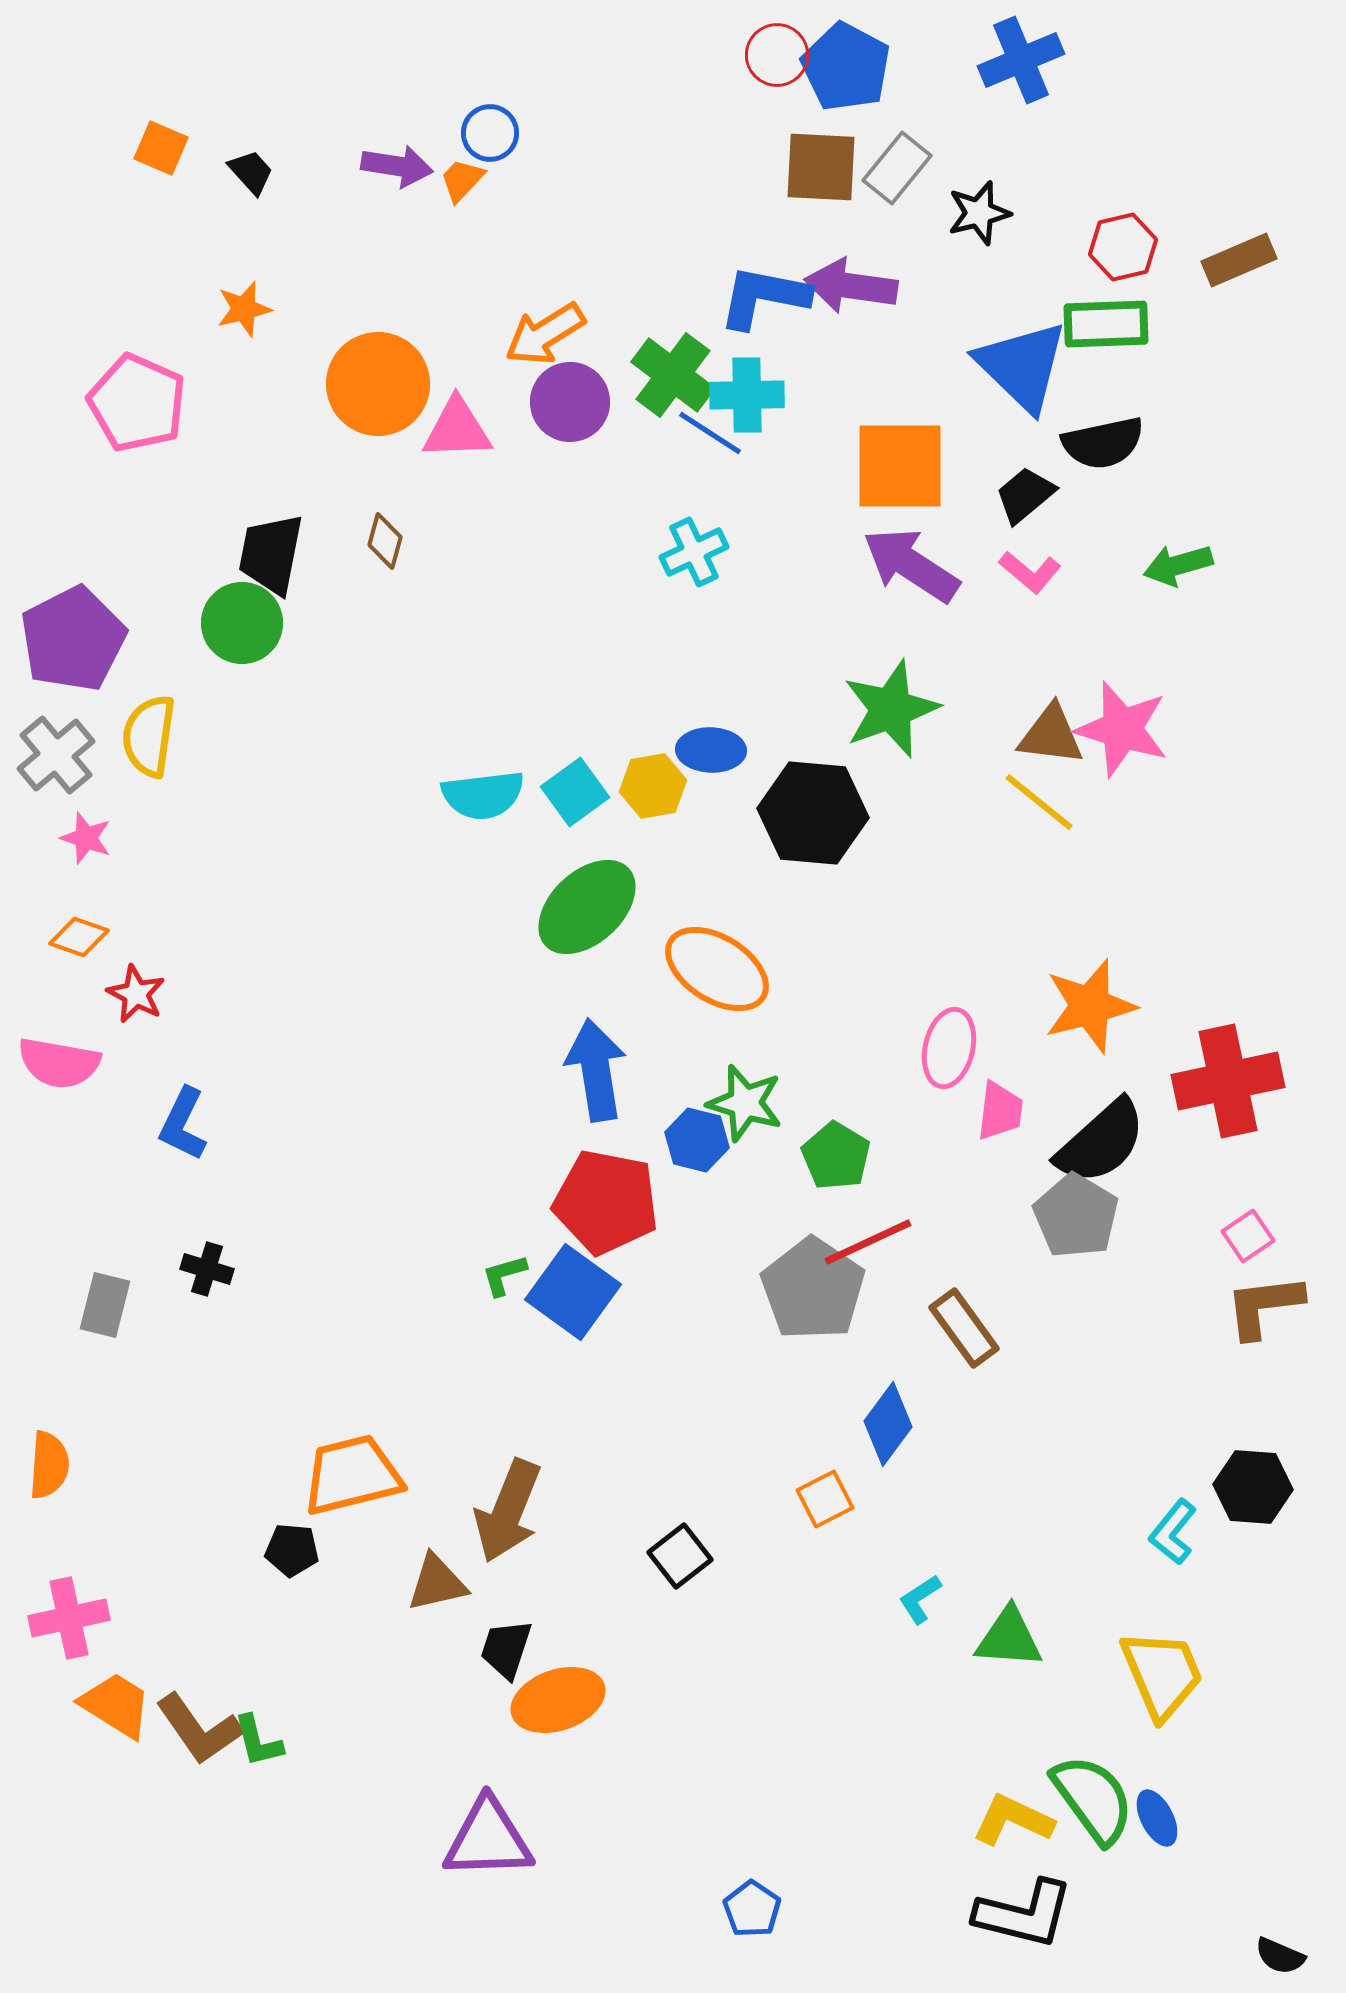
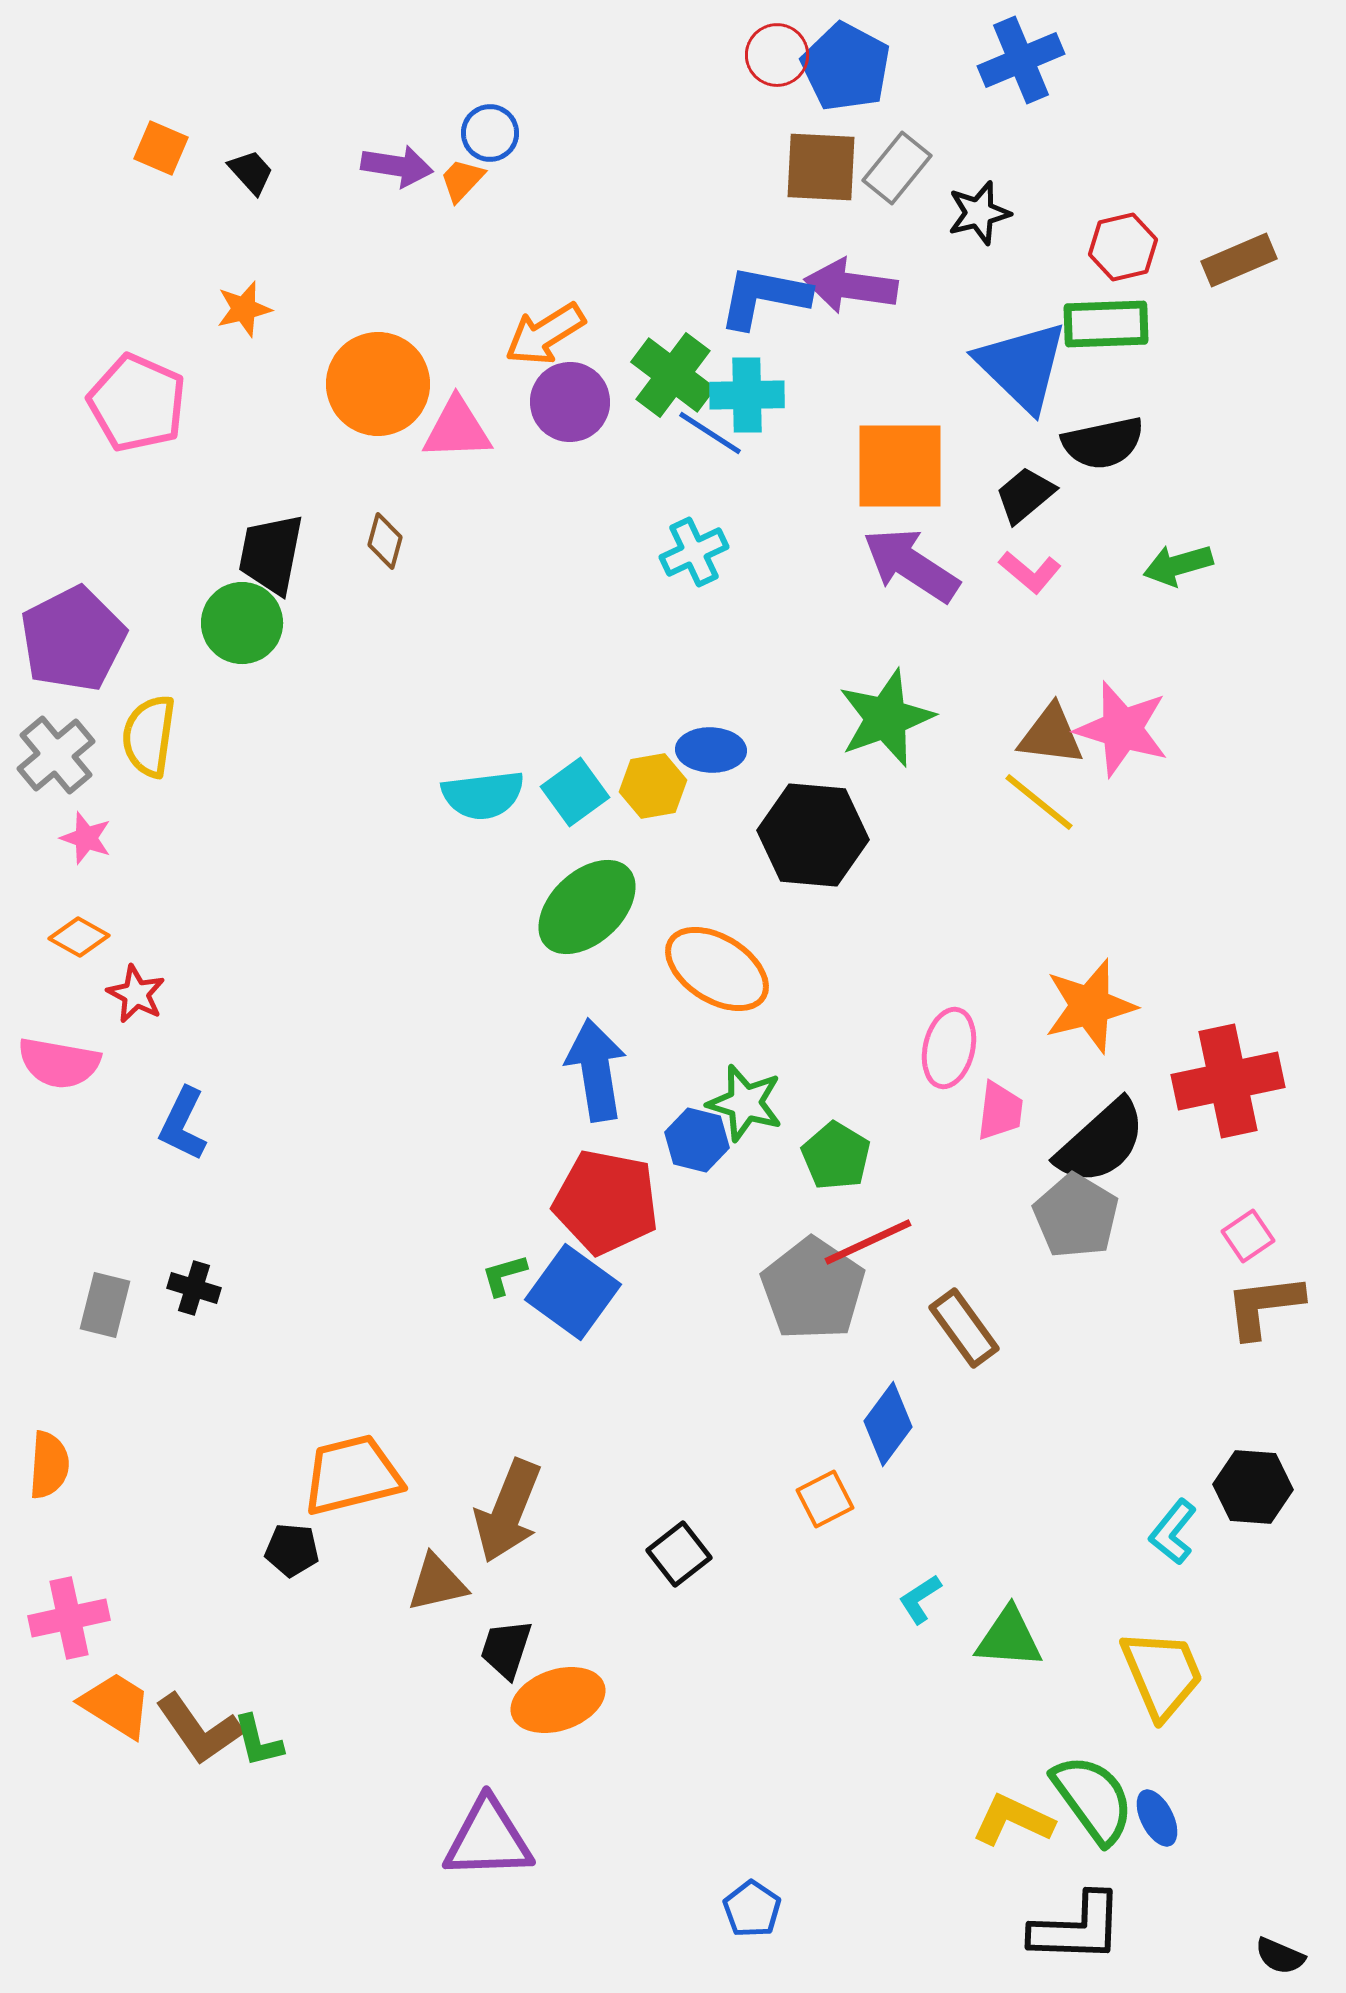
green star at (891, 709): moved 5 px left, 9 px down
black hexagon at (813, 813): moved 22 px down
orange diamond at (79, 937): rotated 10 degrees clockwise
black cross at (207, 1269): moved 13 px left, 19 px down
black square at (680, 1556): moved 1 px left, 2 px up
black L-shape at (1024, 1914): moved 53 px right, 14 px down; rotated 12 degrees counterclockwise
